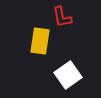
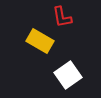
yellow rectangle: rotated 68 degrees counterclockwise
